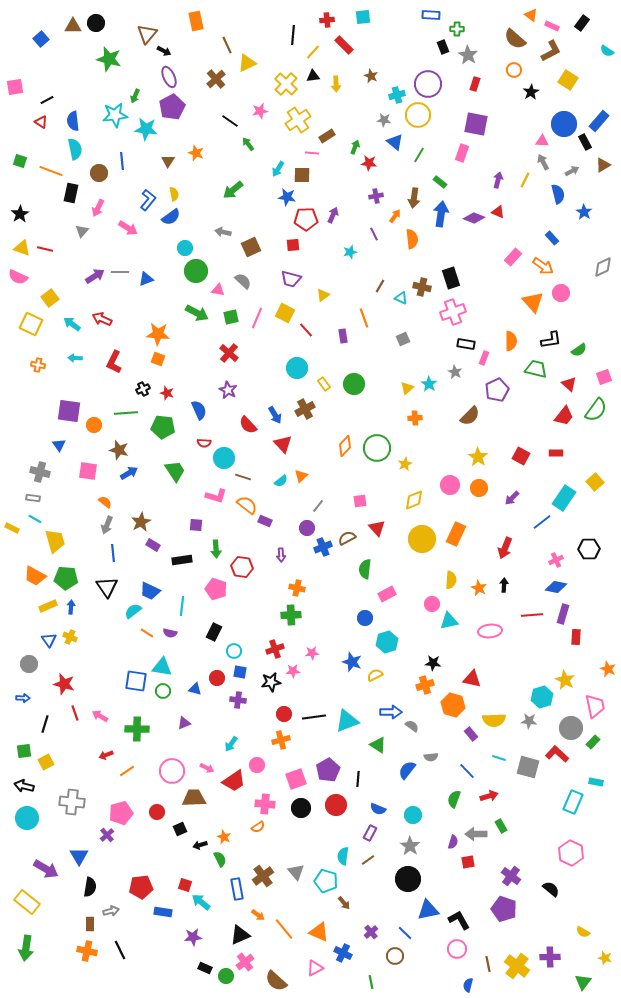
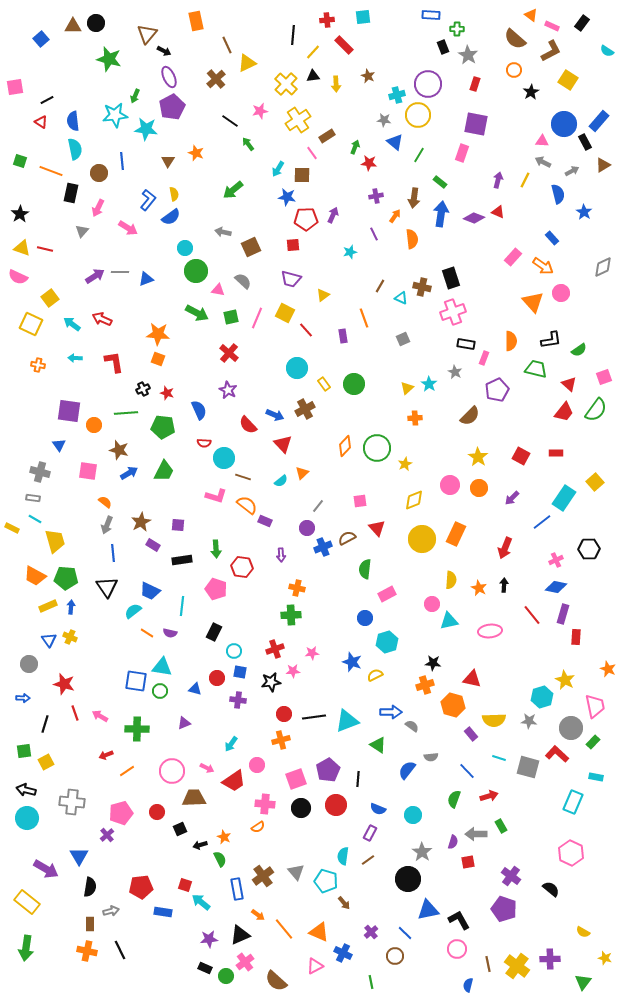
brown star at (371, 76): moved 3 px left
pink line at (312, 153): rotated 48 degrees clockwise
gray arrow at (543, 162): rotated 35 degrees counterclockwise
red L-shape at (114, 362): rotated 145 degrees clockwise
blue arrow at (275, 415): rotated 36 degrees counterclockwise
red trapezoid at (564, 416): moved 4 px up
green trapezoid at (175, 471): moved 11 px left; rotated 60 degrees clockwise
orange triangle at (301, 476): moved 1 px right, 3 px up
purple square at (196, 525): moved 18 px left
red line at (532, 615): rotated 55 degrees clockwise
green circle at (163, 691): moved 3 px left
cyan rectangle at (596, 782): moved 5 px up
black arrow at (24, 786): moved 2 px right, 4 px down
gray star at (410, 846): moved 12 px right, 6 px down
purple star at (193, 937): moved 16 px right, 2 px down
purple cross at (550, 957): moved 2 px down
pink triangle at (315, 968): moved 2 px up
